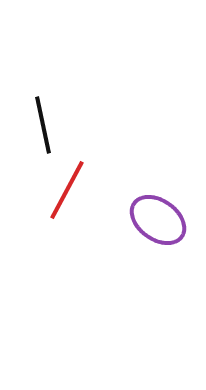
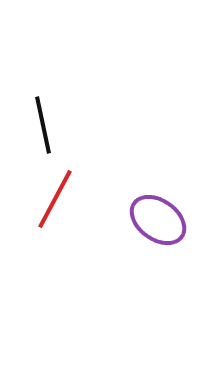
red line: moved 12 px left, 9 px down
